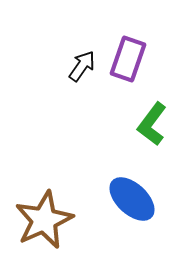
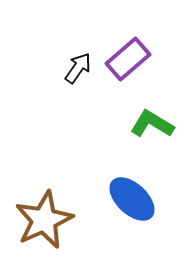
purple rectangle: rotated 30 degrees clockwise
black arrow: moved 4 px left, 2 px down
green L-shape: rotated 84 degrees clockwise
